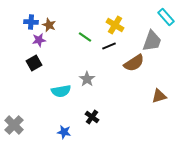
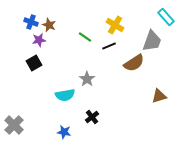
blue cross: rotated 16 degrees clockwise
cyan semicircle: moved 4 px right, 4 px down
black cross: rotated 16 degrees clockwise
